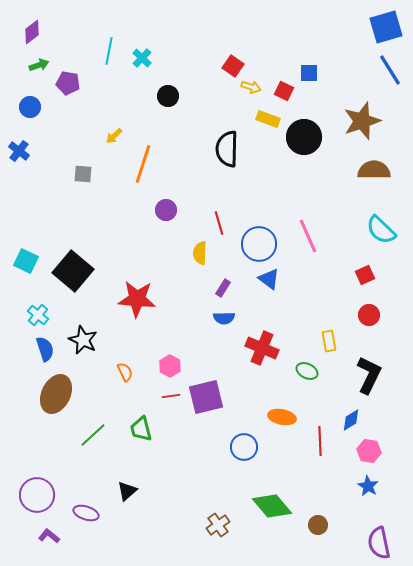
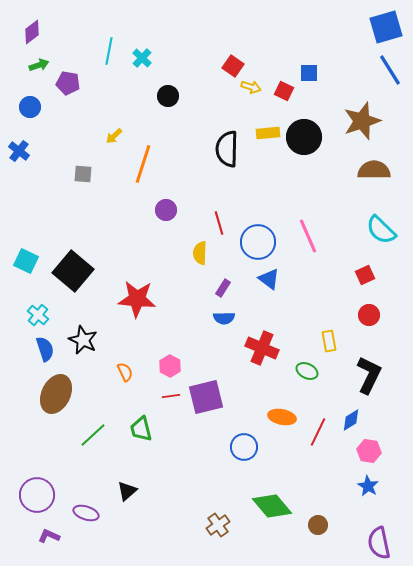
yellow rectangle at (268, 119): moved 14 px down; rotated 25 degrees counterclockwise
blue circle at (259, 244): moved 1 px left, 2 px up
red line at (320, 441): moved 2 px left, 9 px up; rotated 28 degrees clockwise
purple L-shape at (49, 536): rotated 15 degrees counterclockwise
